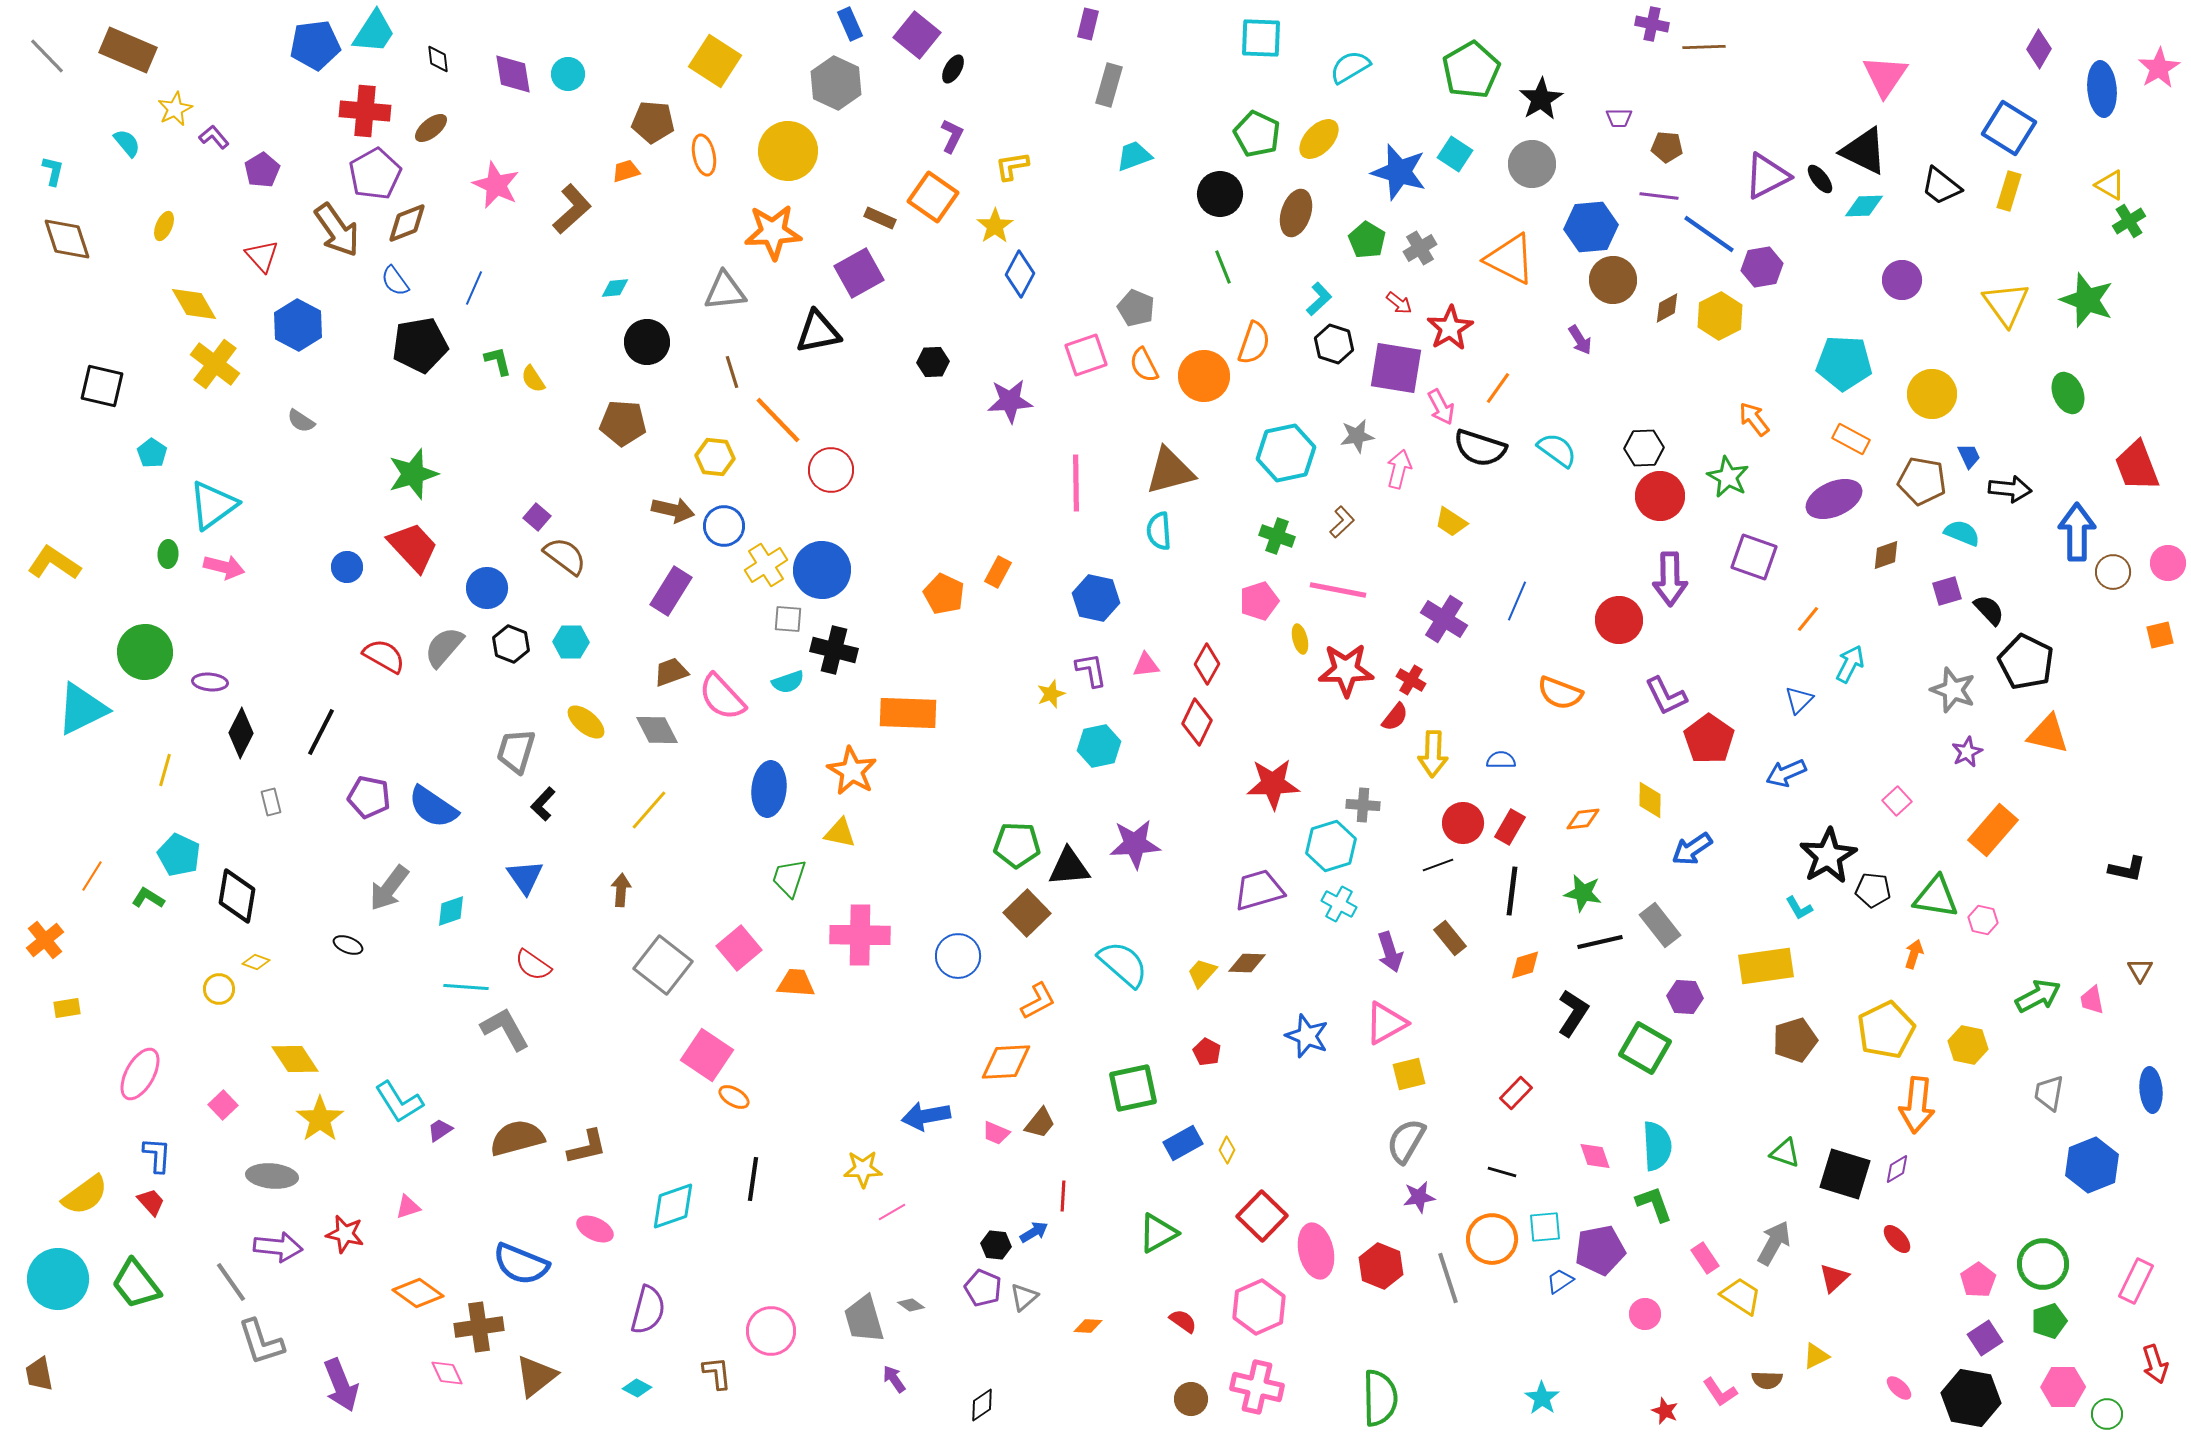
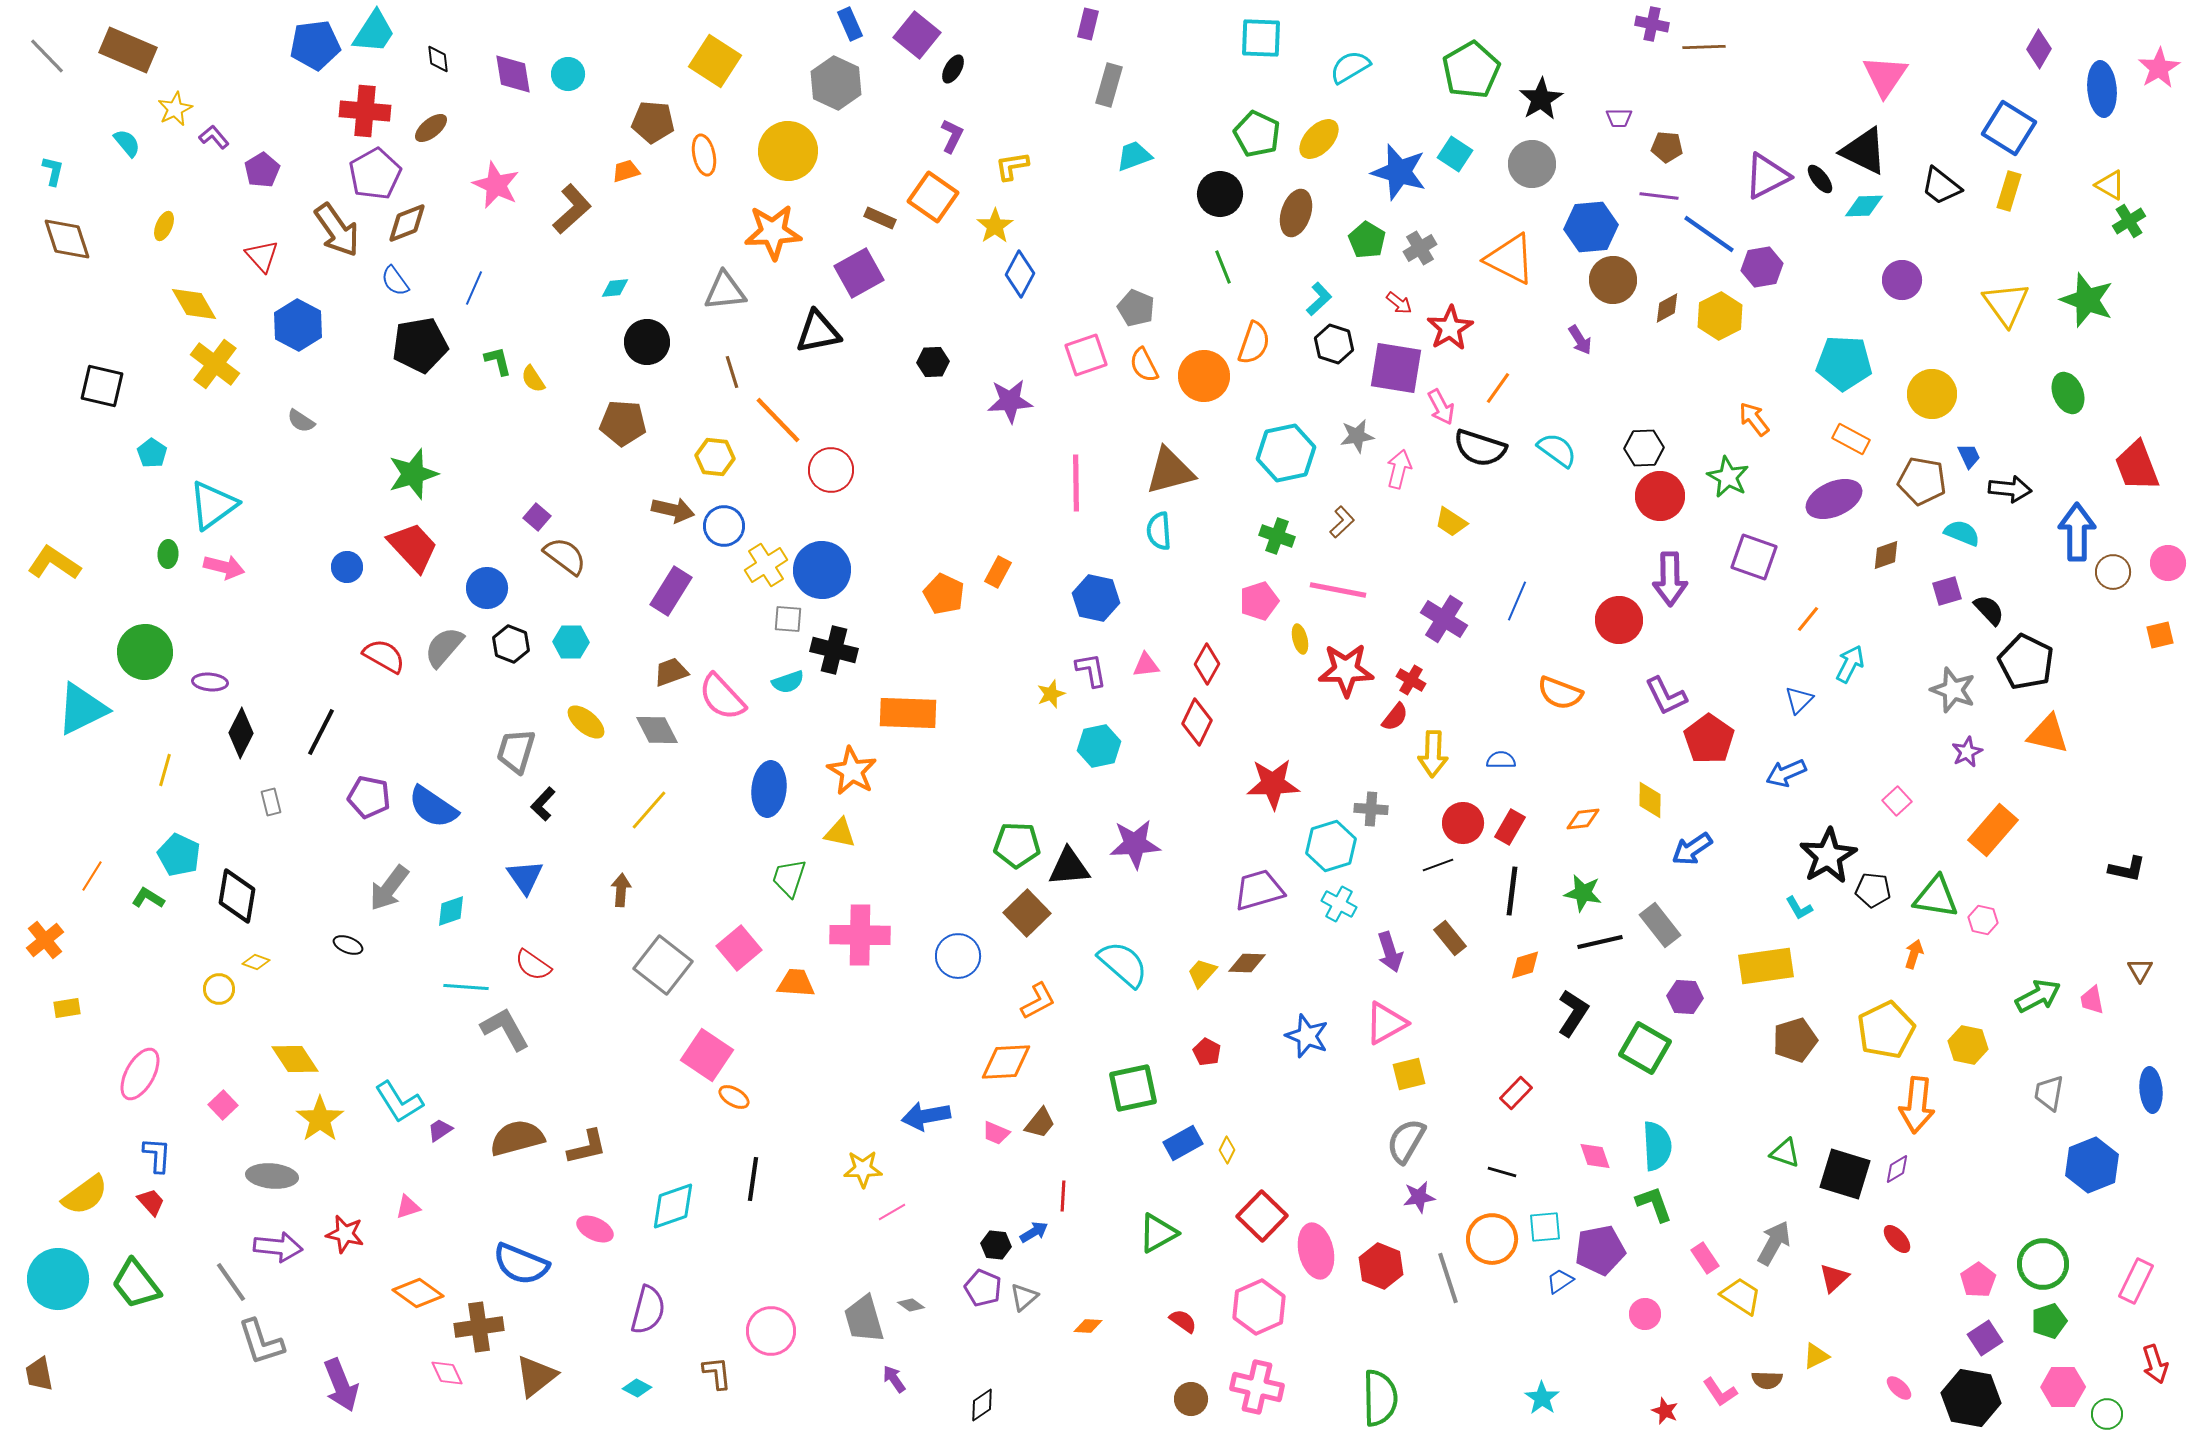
gray cross at (1363, 805): moved 8 px right, 4 px down
